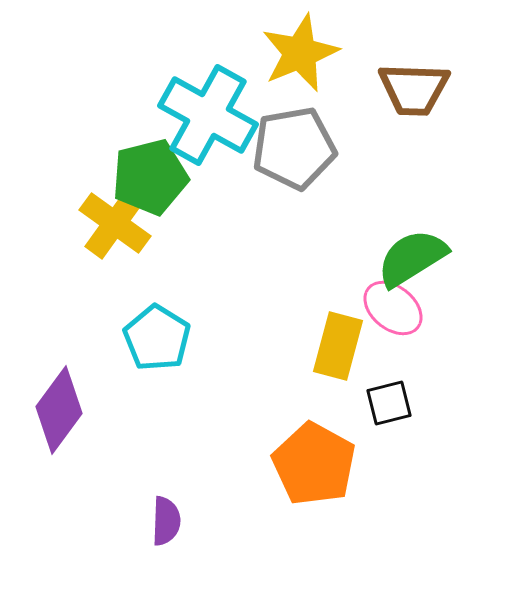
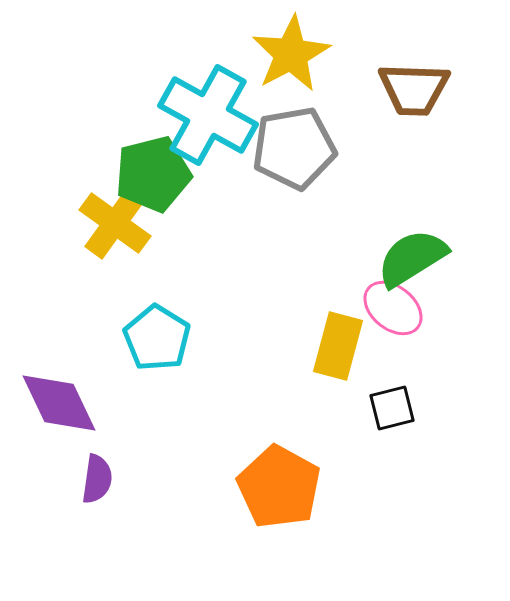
yellow star: moved 9 px left, 1 px down; rotated 6 degrees counterclockwise
green pentagon: moved 3 px right, 3 px up
black square: moved 3 px right, 5 px down
purple diamond: moved 7 px up; rotated 62 degrees counterclockwise
orange pentagon: moved 35 px left, 23 px down
purple semicircle: moved 69 px left, 42 px up; rotated 6 degrees clockwise
